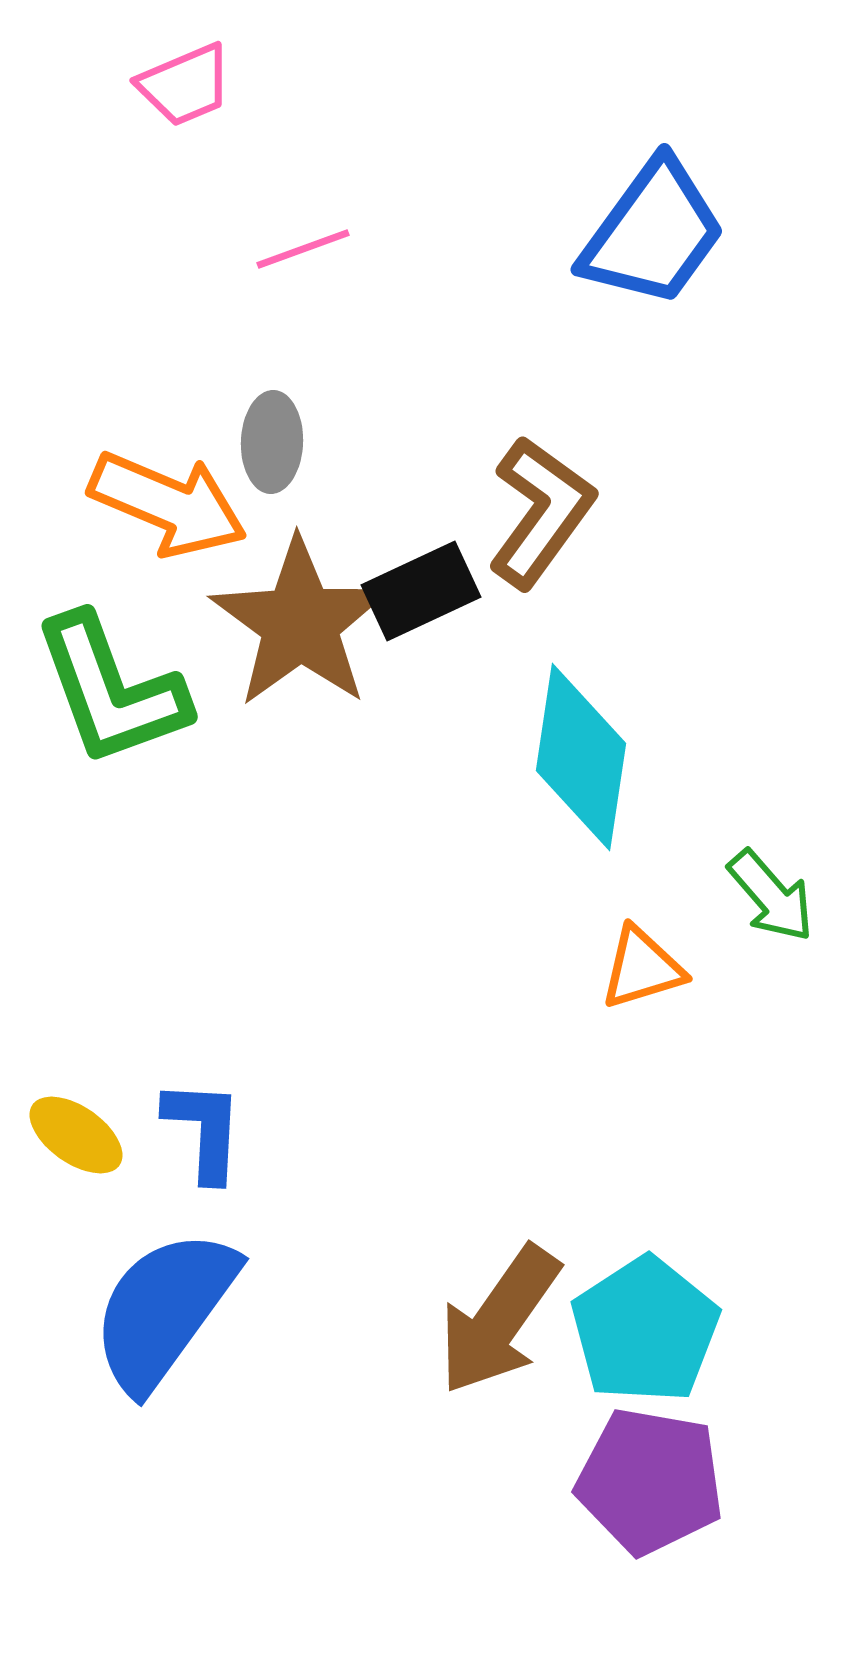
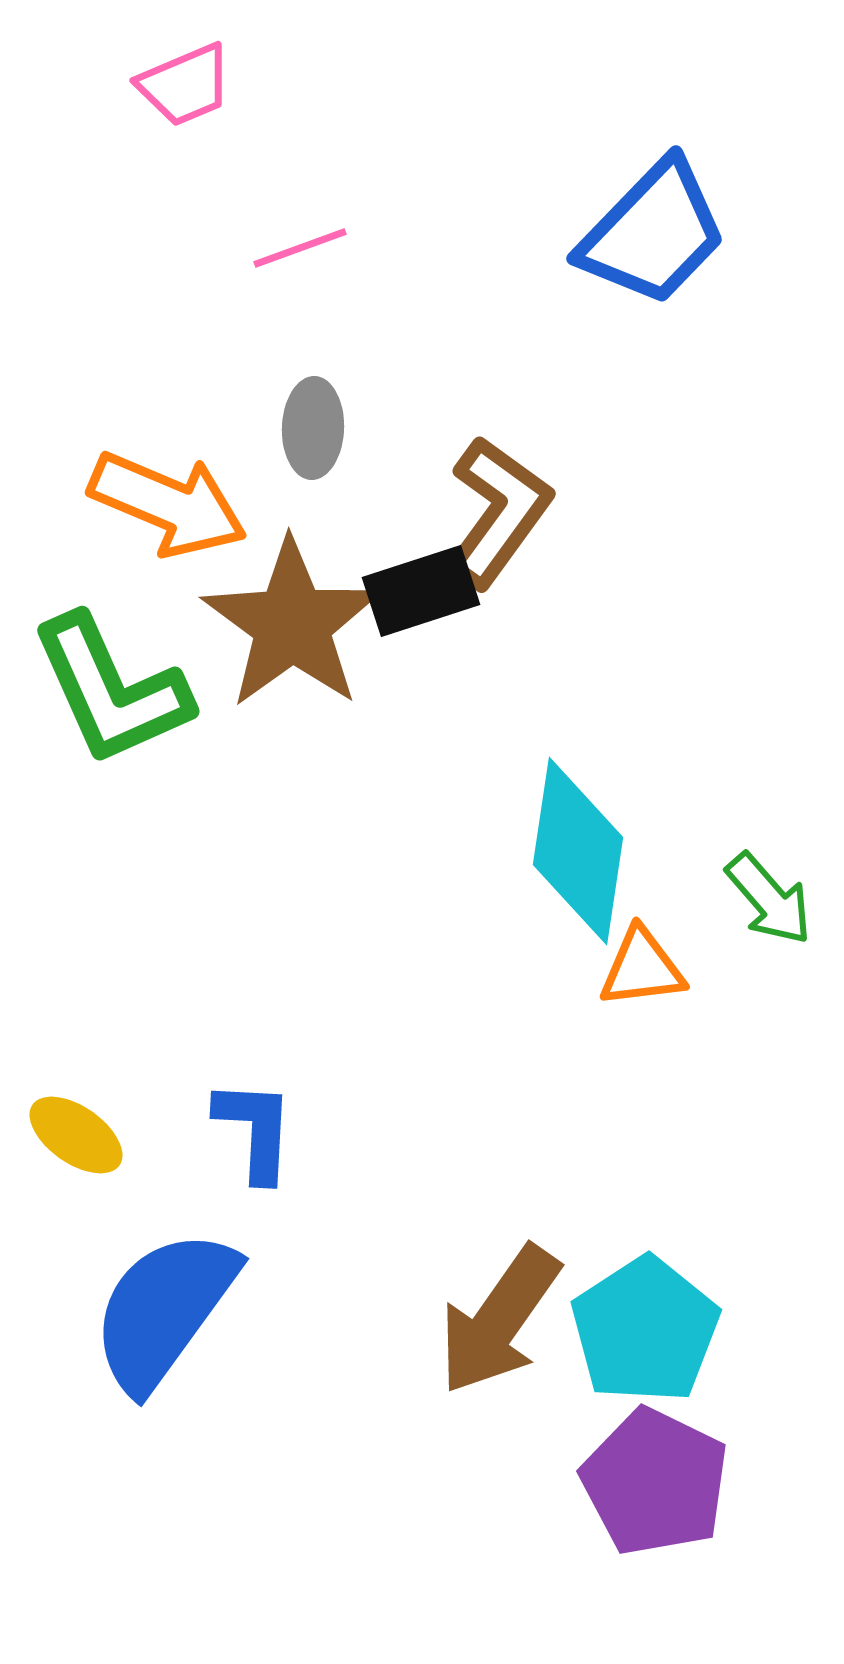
blue trapezoid: rotated 8 degrees clockwise
pink line: moved 3 px left, 1 px up
gray ellipse: moved 41 px right, 14 px up
brown L-shape: moved 43 px left
black rectangle: rotated 7 degrees clockwise
brown star: moved 8 px left, 1 px down
green L-shape: rotated 4 degrees counterclockwise
cyan diamond: moved 3 px left, 94 px down
green arrow: moved 2 px left, 3 px down
orange triangle: rotated 10 degrees clockwise
blue L-shape: moved 51 px right
purple pentagon: moved 5 px right, 1 px down; rotated 16 degrees clockwise
